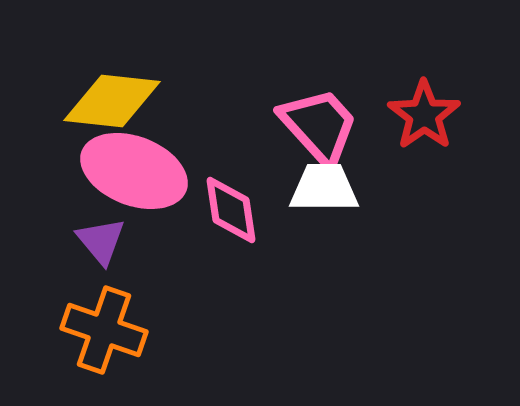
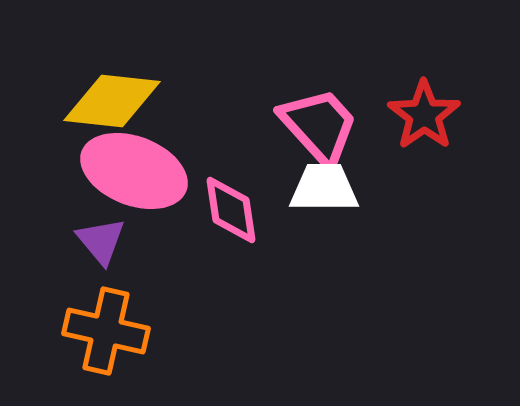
orange cross: moved 2 px right, 1 px down; rotated 6 degrees counterclockwise
